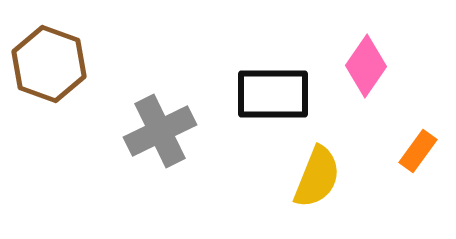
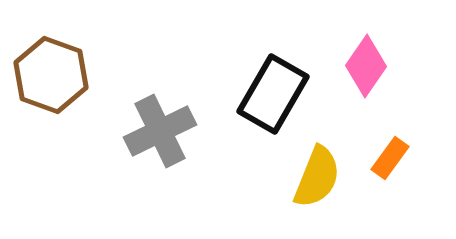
brown hexagon: moved 2 px right, 11 px down
black rectangle: rotated 60 degrees counterclockwise
orange rectangle: moved 28 px left, 7 px down
